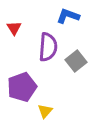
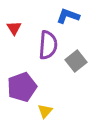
purple semicircle: moved 2 px up
